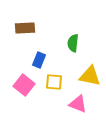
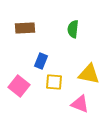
green semicircle: moved 14 px up
blue rectangle: moved 2 px right, 1 px down
yellow triangle: moved 1 px left, 2 px up
pink square: moved 5 px left, 1 px down
pink triangle: moved 2 px right
